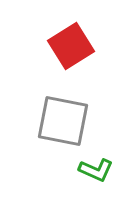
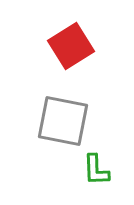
green L-shape: rotated 64 degrees clockwise
